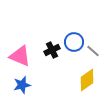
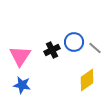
gray line: moved 2 px right, 3 px up
pink triangle: rotated 40 degrees clockwise
blue star: rotated 24 degrees clockwise
